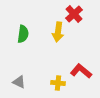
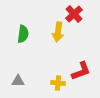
red L-shape: rotated 120 degrees clockwise
gray triangle: moved 1 px left, 1 px up; rotated 24 degrees counterclockwise
